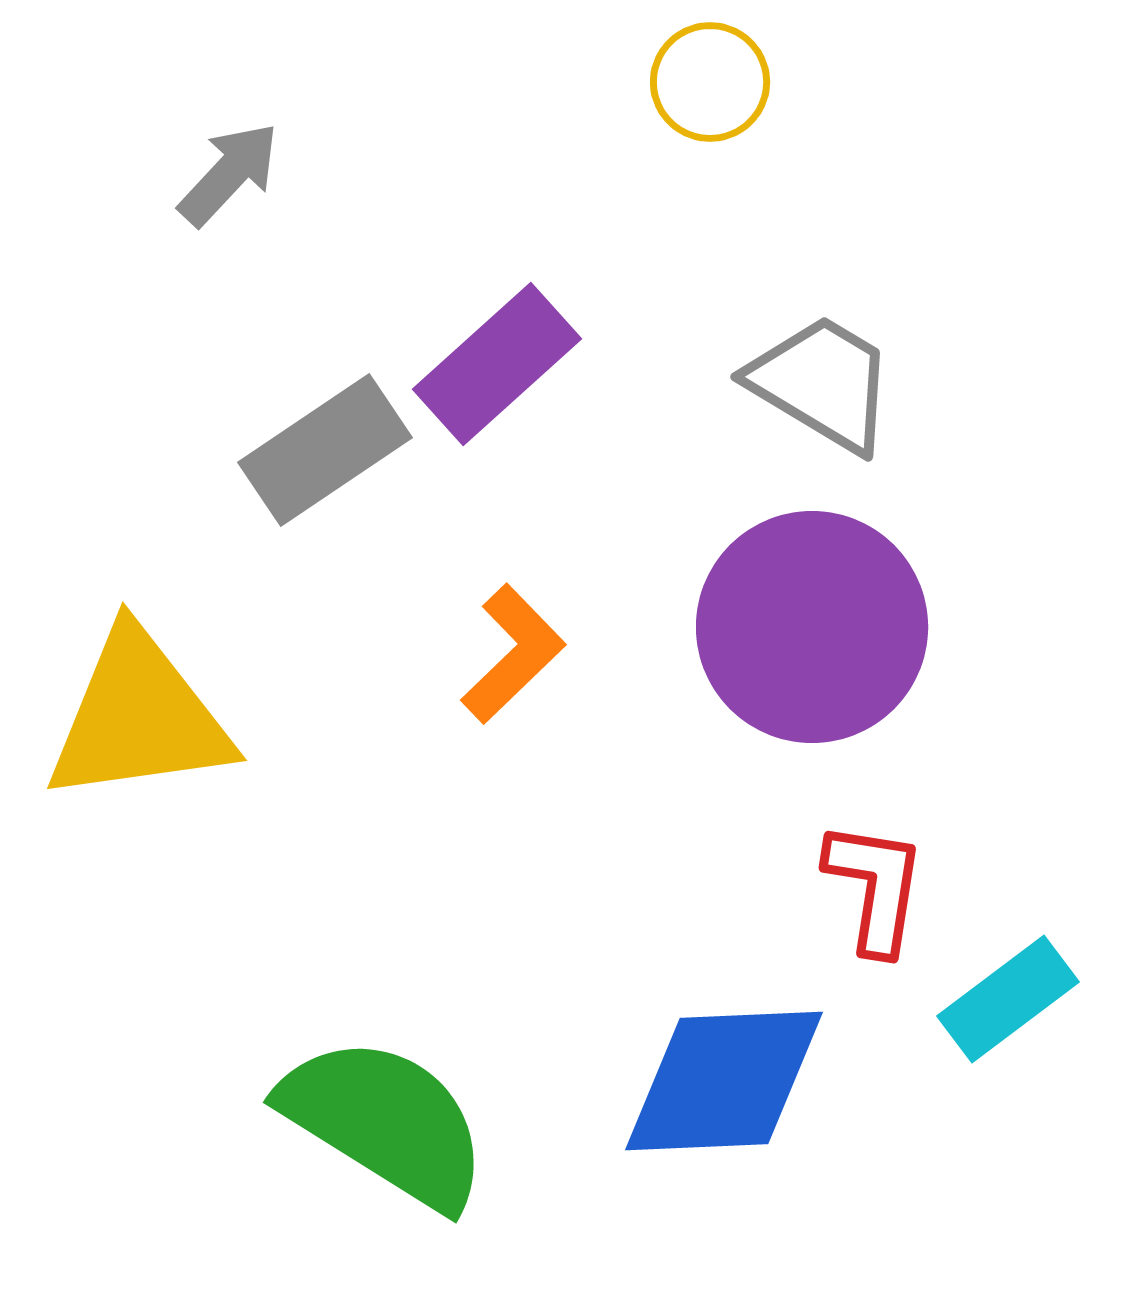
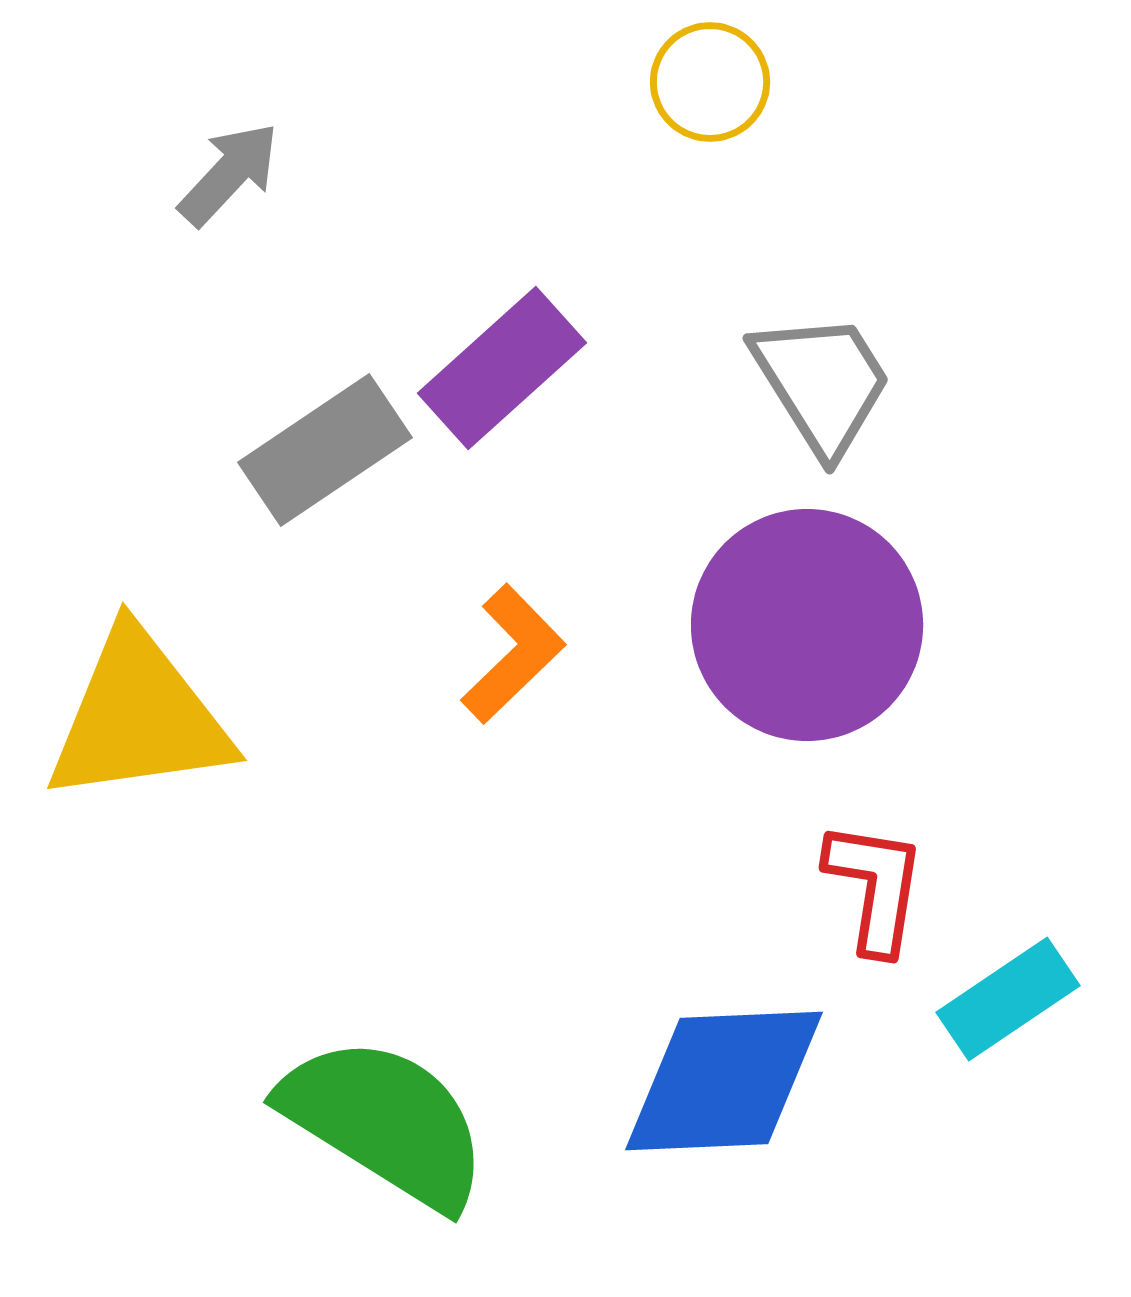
purple rectangle: moved 5 px right, 4 px down
gray trapezoid: rotated 27 degrees clockwise
purple circle: moved 5 px left, 2 px up
cyan rectangle: rotated 3 degrees clockwise
